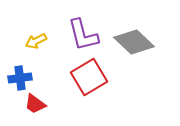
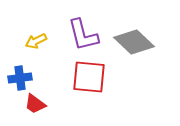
red square: rotated 36 degrees clockwise
